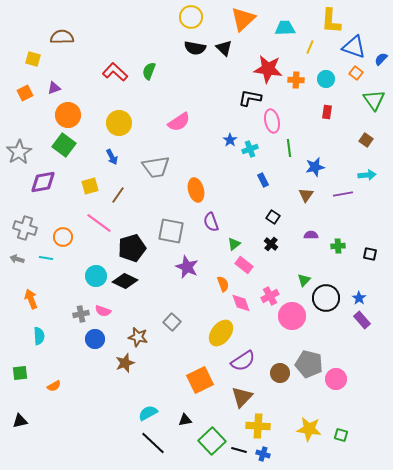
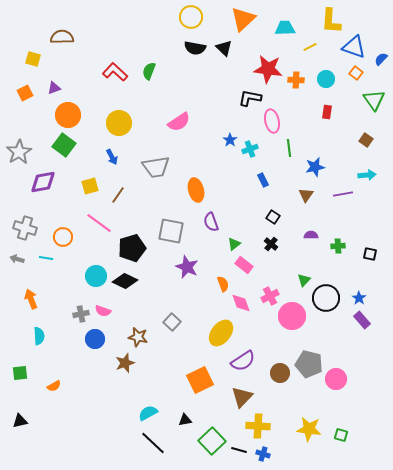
yellow line at (310, 47): rotated 40 degrees clockwise
